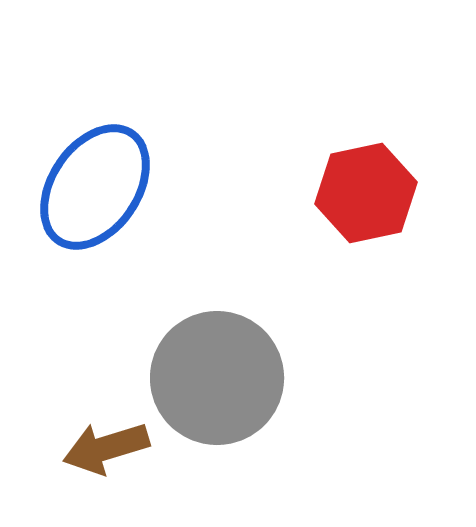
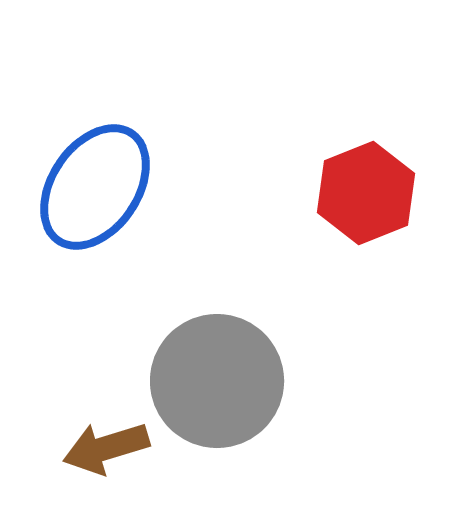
red hexagon: rotated 10 degrees counterclockwise
gray circle: moved 3 px down
